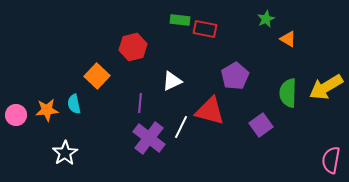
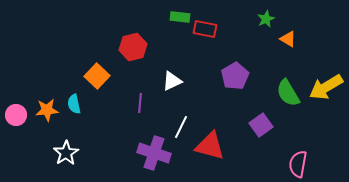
green rectangle: moved 3 px up
green semicircle: rotated 32 degrees counterclockwise
red triangle: moved 35 px down
purple cross: moved 5 px right, 15 px down; rotated 20 degrees counterclockwise
white star: moved 1 px right
pink semicircle: moved 33 px left, 4 px down
